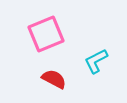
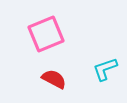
cyan L-shape: moved 9 px right, 8 px down; rotated 8 degrees clockwise
